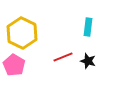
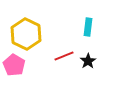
yellow hexagon: moved 4 px right, 1 px down
red line: moved 1 px right, 1 px up
black star: rotated 21 degrees clockwise
